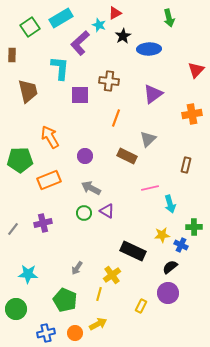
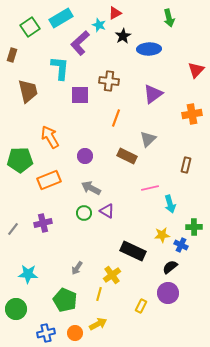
brown rectangle at (12, 55): rotated 16 degrees clockwise
